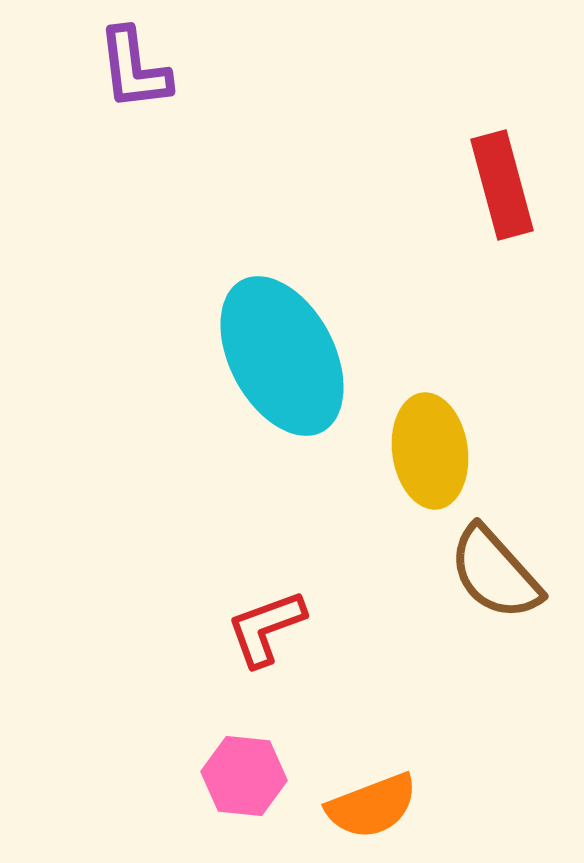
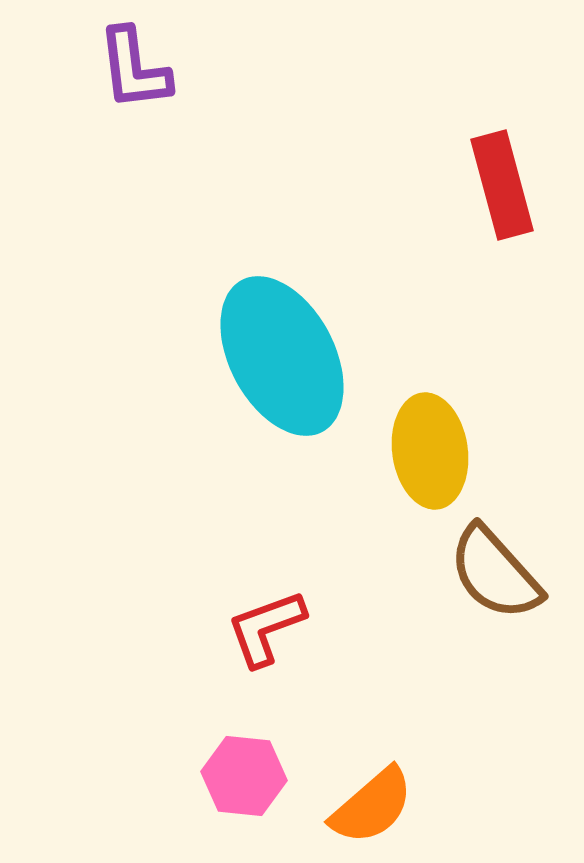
orange semicircle: rotated 20 degrees counterclockwise
